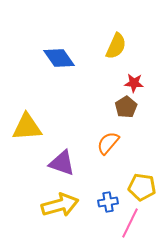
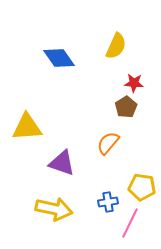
yellow arrow: moved 6 px left, 4 px down; rotated 27 degrees clockwise
